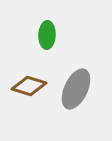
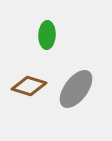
gray ellipse: rotated 12 degrees clockwise
